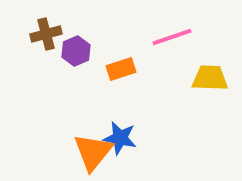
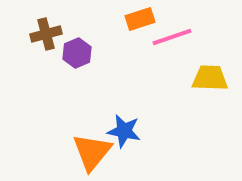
purple hexagon: moved 1 px right, 2 px down
orange rectangle: moved 19 px right, 50 px up
blue star: moved 4 px right, 7 px up
orange triangle: moved 1 px left
